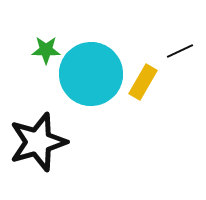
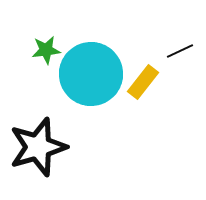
green star: rotated 8 degrees counterclockwise
yellow rectangle: rotated 8 degrees clockwise
black star: moved 5 px down
